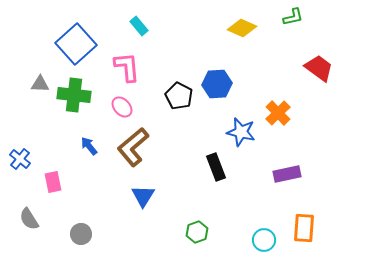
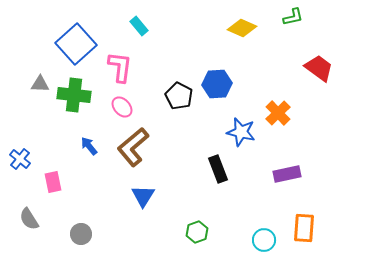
pink L-shape: moved 7 px left; rotated 12 degrees clockwise
black rectangle: moved 2 px right, 2 px down
